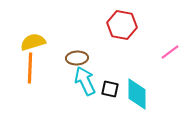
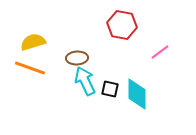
pink line: moved 10 px left
orange line: rotated 72 degrees counterclockwise
